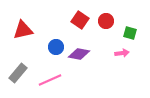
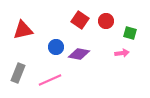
gray rectangle: rotated 18 degrees counterclockwise
